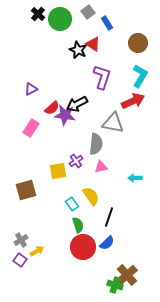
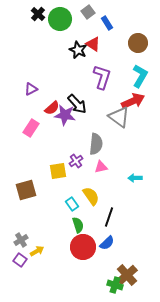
black arrow: rotated 105 degrees counterclockwise
gray triangle: moved 6 px right, 6 px up; rotated 25 degrees clockwise
